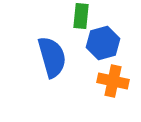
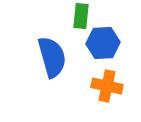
blue hexagon: rotated 12 degrees clockwise
orange cross: moved 6 px left, 5 px down
